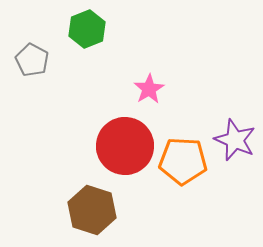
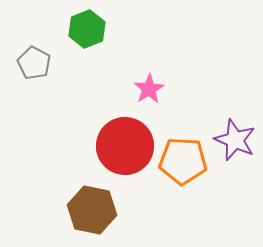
gray pentagon: moved 2 px right, 3 px down
brown hexagon: rotated 6 degrees counterclockwise
